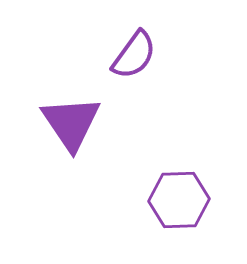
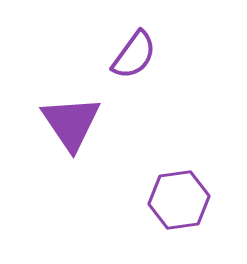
purple hexagon: rotated 6 degrees counterclockwise
